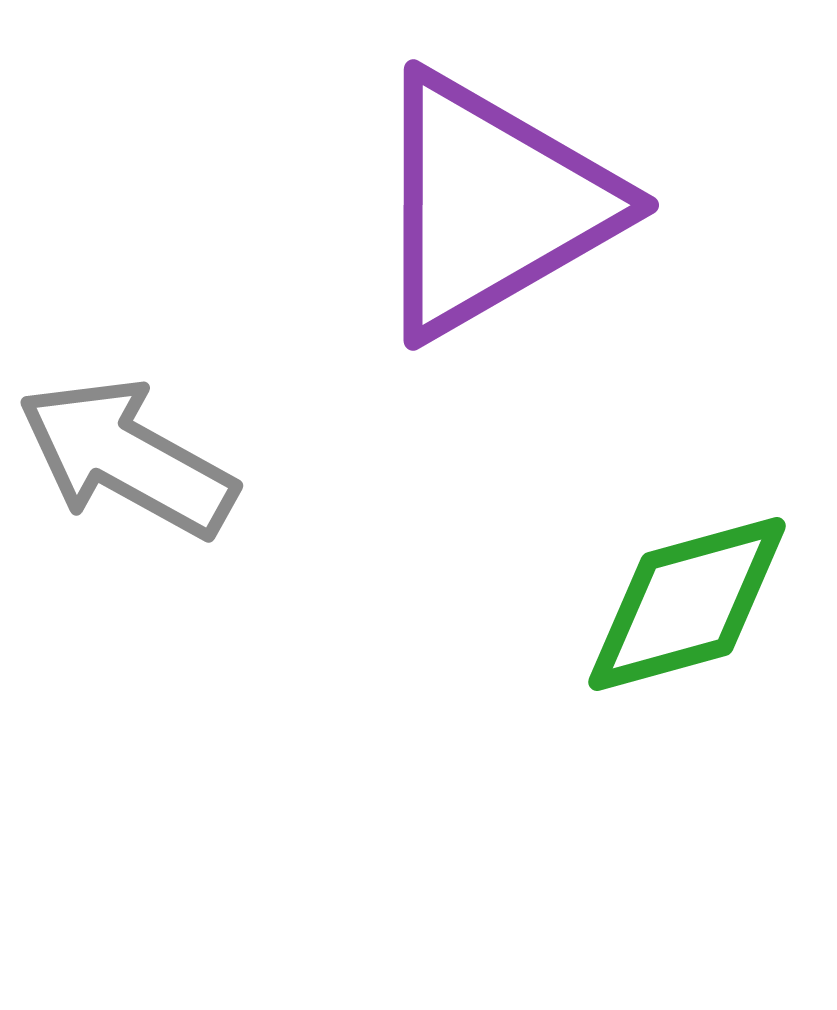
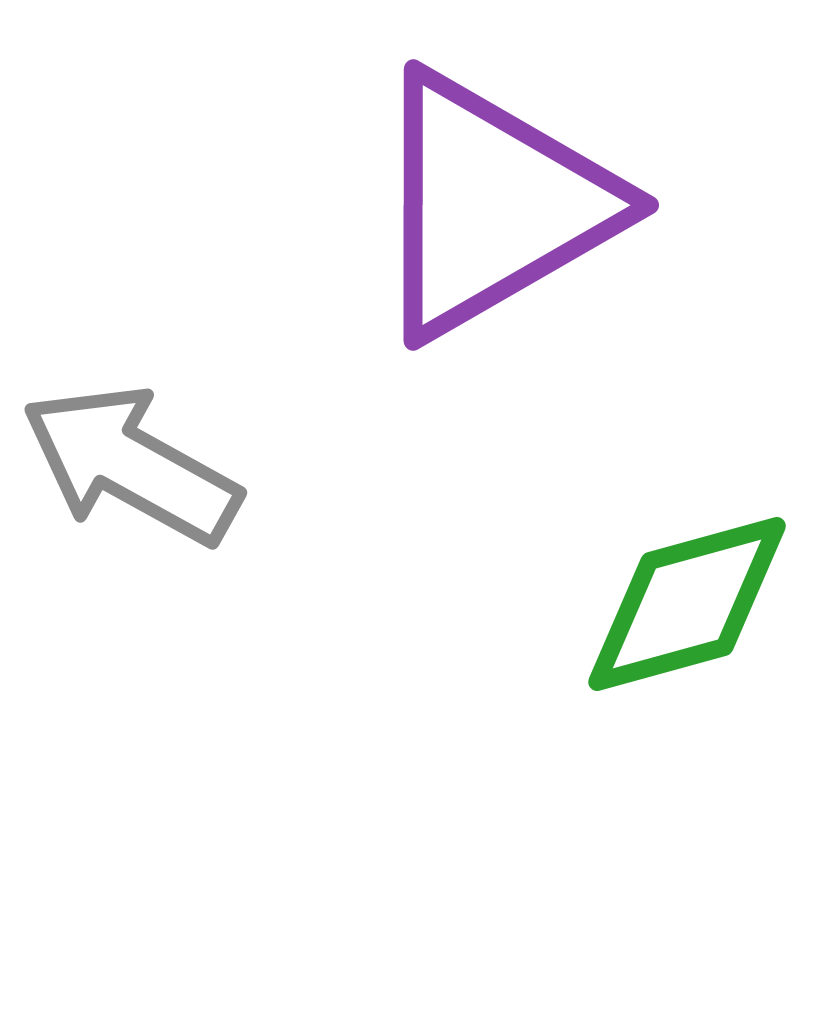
gray arrow: moved 4 px right, 7 px down
